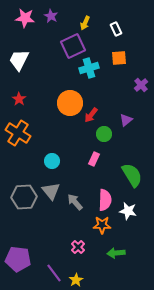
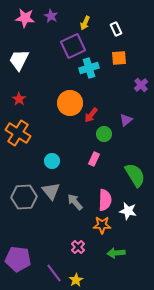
green semicircle: moved 3 px right
